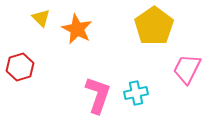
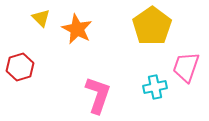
yellow pentagon: moved 2 px left
pink trapezoid: moved 1 px left, 2 px up; rotated 8 degrees counterclockwise
cyan cross: moved 19 px right, 6 px up
